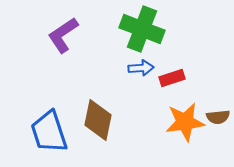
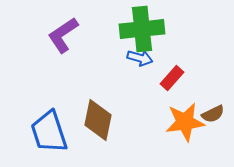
green cross: rotated 27 degrees counterclockwise
blue arrow: moved 1 px left, 10 px up; rotated 20 degrees clockwise
red rectangle: rotated 30 degrees counterclockwise
brown semicircle: moved 5 px left, 3 px up; rotated 20 degrees counterclockwise
